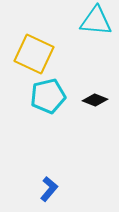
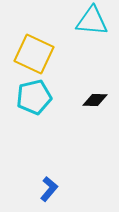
cyan triangle: moved 4 px left
cyan pentagon: moved 14 px left, 1 px down
black diamond: rotated 20 degrees counterclockwise
